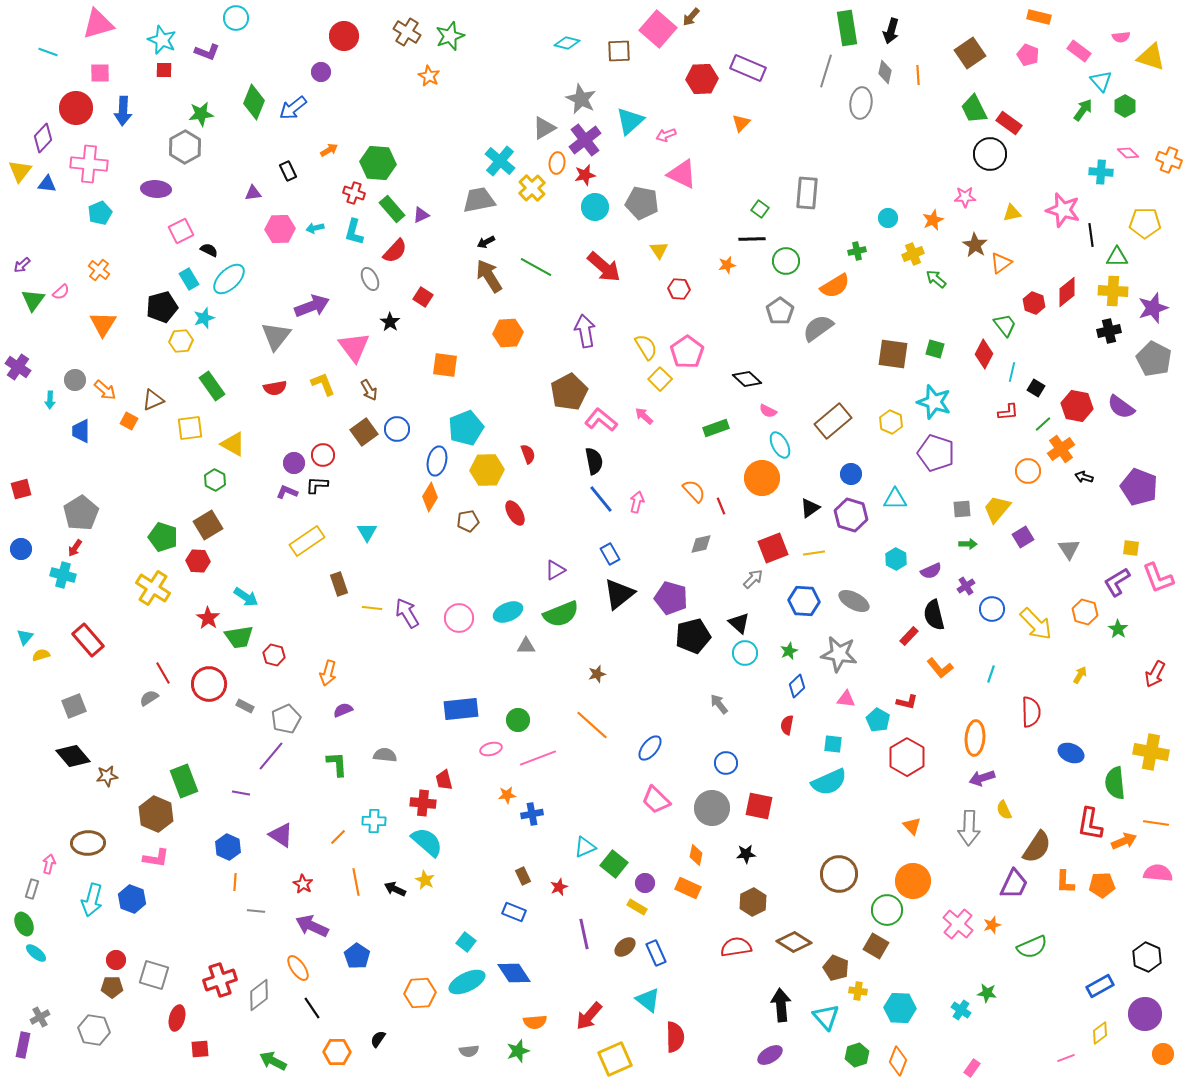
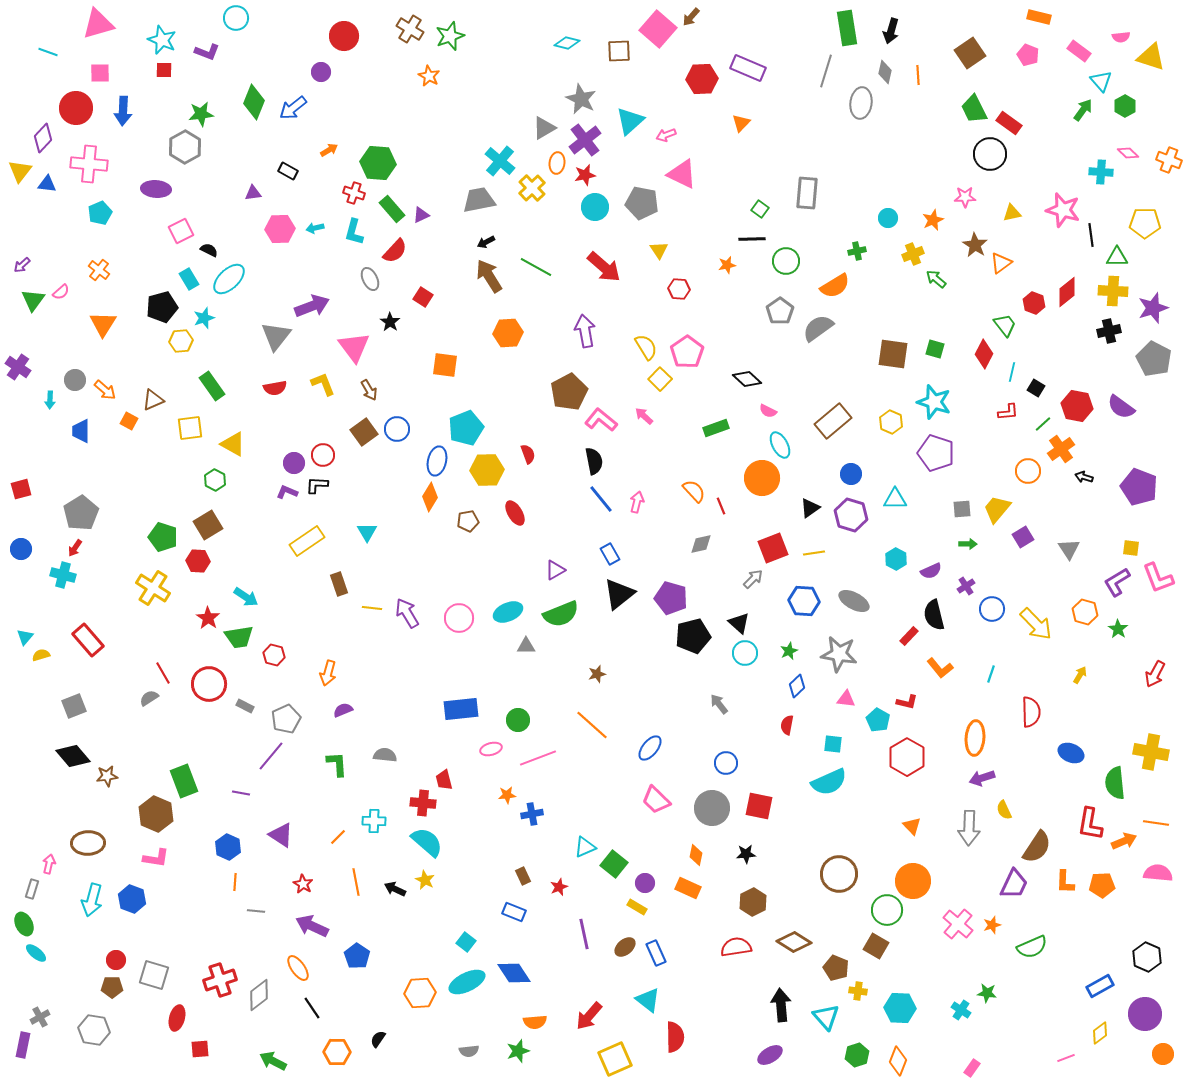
brown cross at (407, 32): moved 3 px right, 3 px up
black rectangle at (288, 171): rotated 36 degrees counterclockwise
